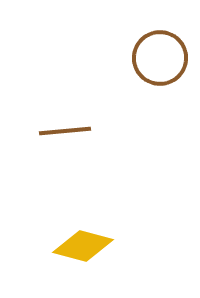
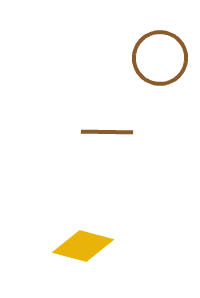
brown line: moved 42 px right, 1 px down; rotated 6 degrees clockwise
